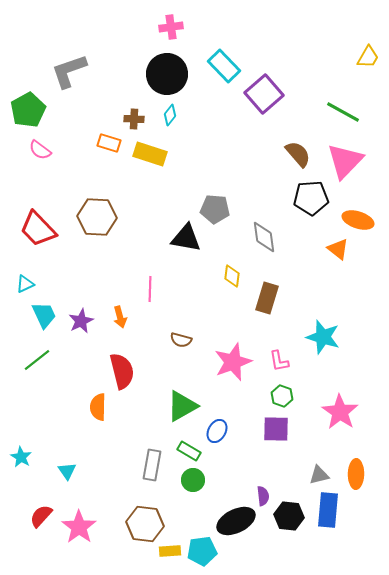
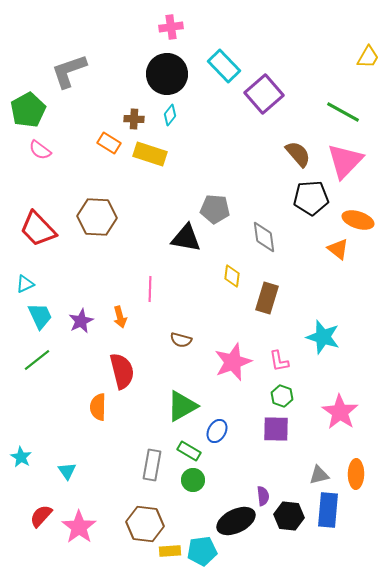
orange rectangle at (109, 143): rotated 15 degrees clockwise
cyan trapezoid at (44, 315): moved 4 px left, 1 px down
